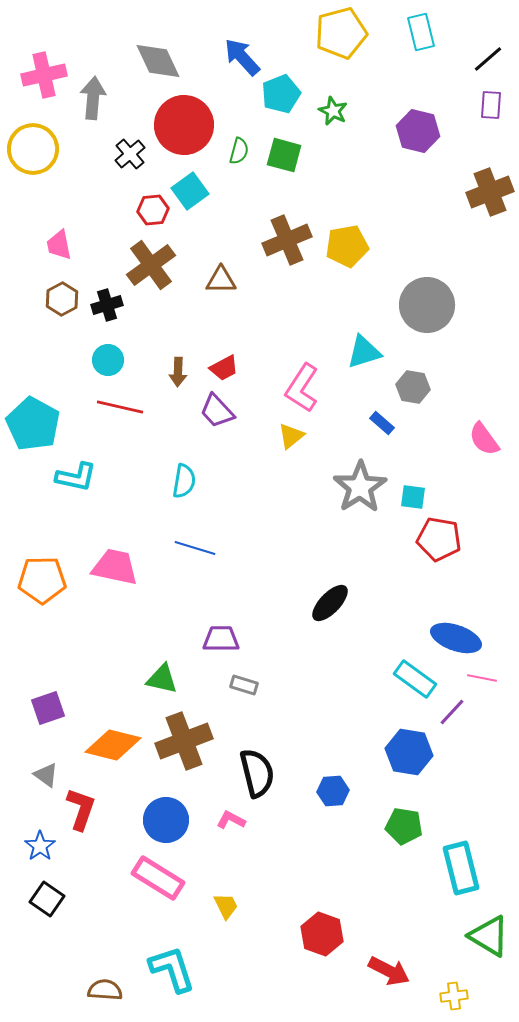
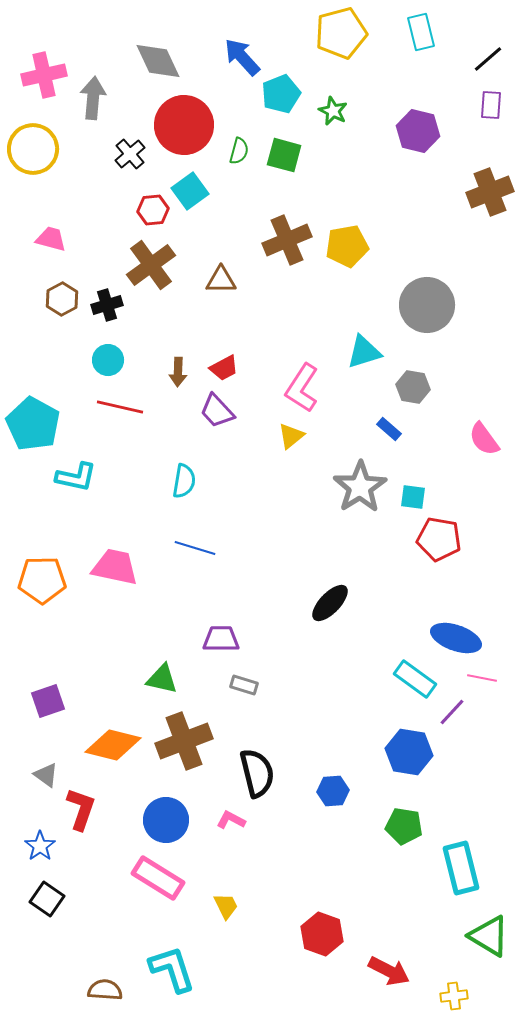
pink trapezoid at (59, 245): moved 8 px left, 6 px up; rotated 116 degrees clockwise
blue rectangle at (382, 423): moved 7 px right, 6 px down
purple square at (48, 708): moved 7 px up
